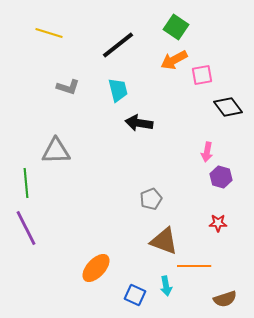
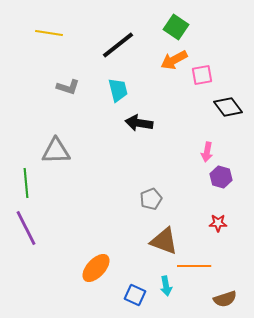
yellow line: rotated 8 degrees counterclockwise
